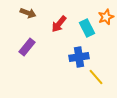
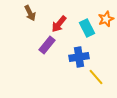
brown arrow: moved 2 px right; rotated 42 degrees clockwise
orange star: moved 2 px down
purple rectangle: moved 20 px right, 2 px up
